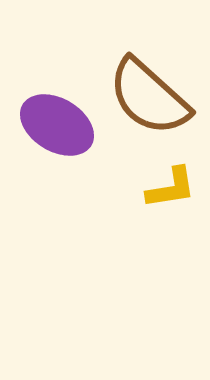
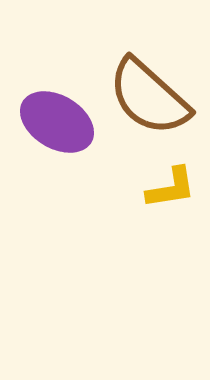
purple ellipse: moved 3 px up
